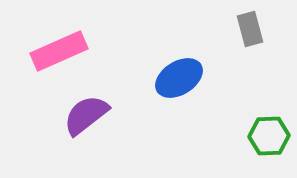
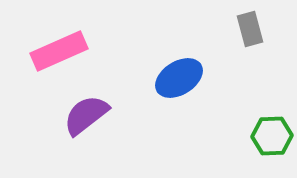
green hexagon: moved 3 px right
